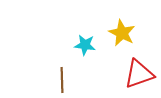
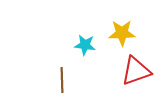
yellow star: rotated 28 degrees counterclockwise
red triangle: moved 3 px left, 3 px up
